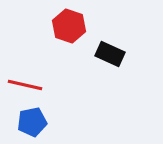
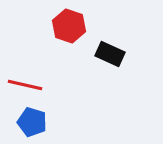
blue pentagon: rotated 28 degrees clockwise
